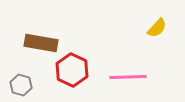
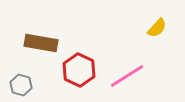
red hexagon: moved 7 px right
pink line: moved 1 px left, 1 px up; rotated 30 degrees counterclockwise
